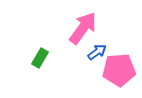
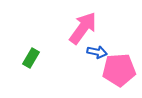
blue arrow: rotated 48 degrees clockwise
green rectangle: moved 9 px left
